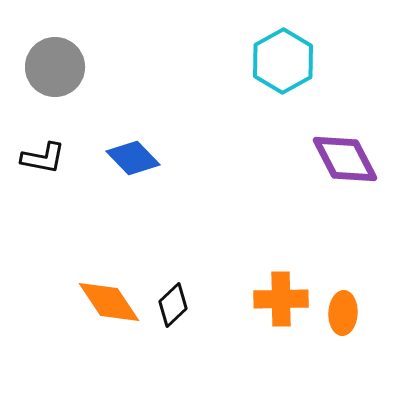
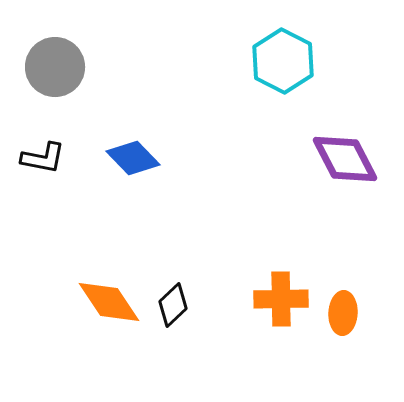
cyan hexagon: rotated 4 degrees counterclockwise
